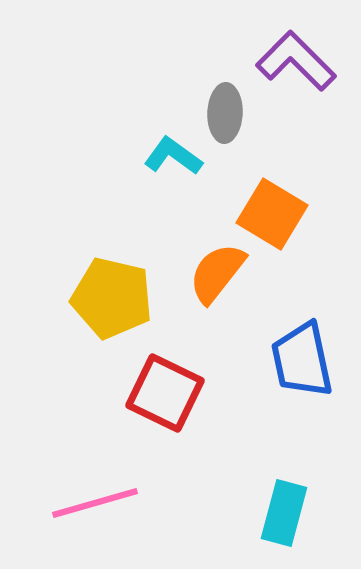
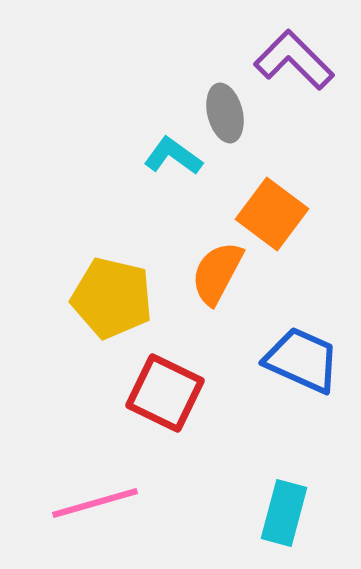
purple L-shape: moved 2 px left, 1 px up
gray ellipse: rotated 16 degrees counterclockwise
orange square: rotated 6 degrees clockwise
orange semicircle: rotated 10 degrees counterclockwise
blue trapezoid: rotated 126 degrees clockwise
